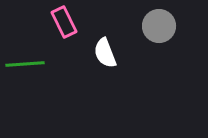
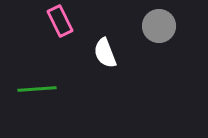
pink rectangle: moved 4 px left, 1 px up
green line: moved 12 px right, 25 px down
